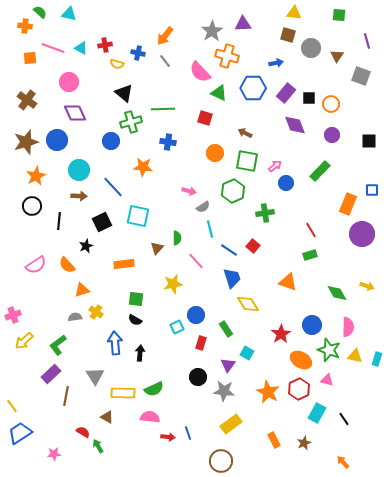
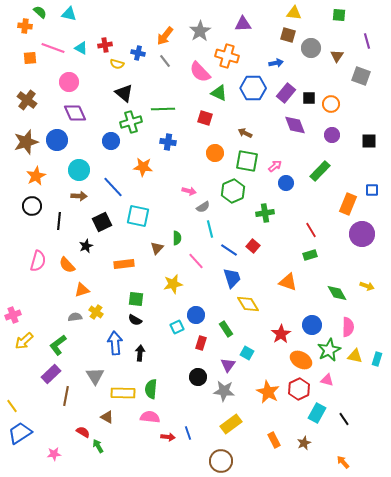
gray star at (212, 31): moved 12 px left
pink semicircle at (36, 265): moved 2 px right, 4 px up; rotated 40 degrees counterclockwise
green star at (329, 350): rotated 25 degrees clockwise
green semicircle at (154, 389): moved 3 px left; rotated 120 degrees clockwise
